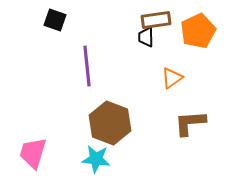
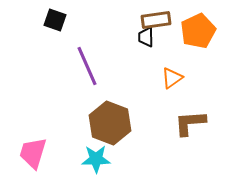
purple line: rotated 18 degrees counterclockwise
cyan star: rotated 8 degrees counterclockwise
